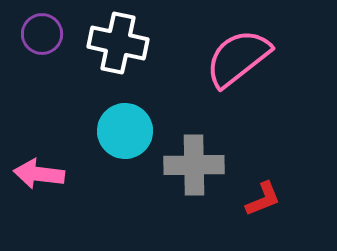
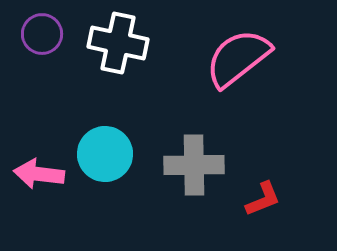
cyan circle: moved 20 px left, 23 px down
